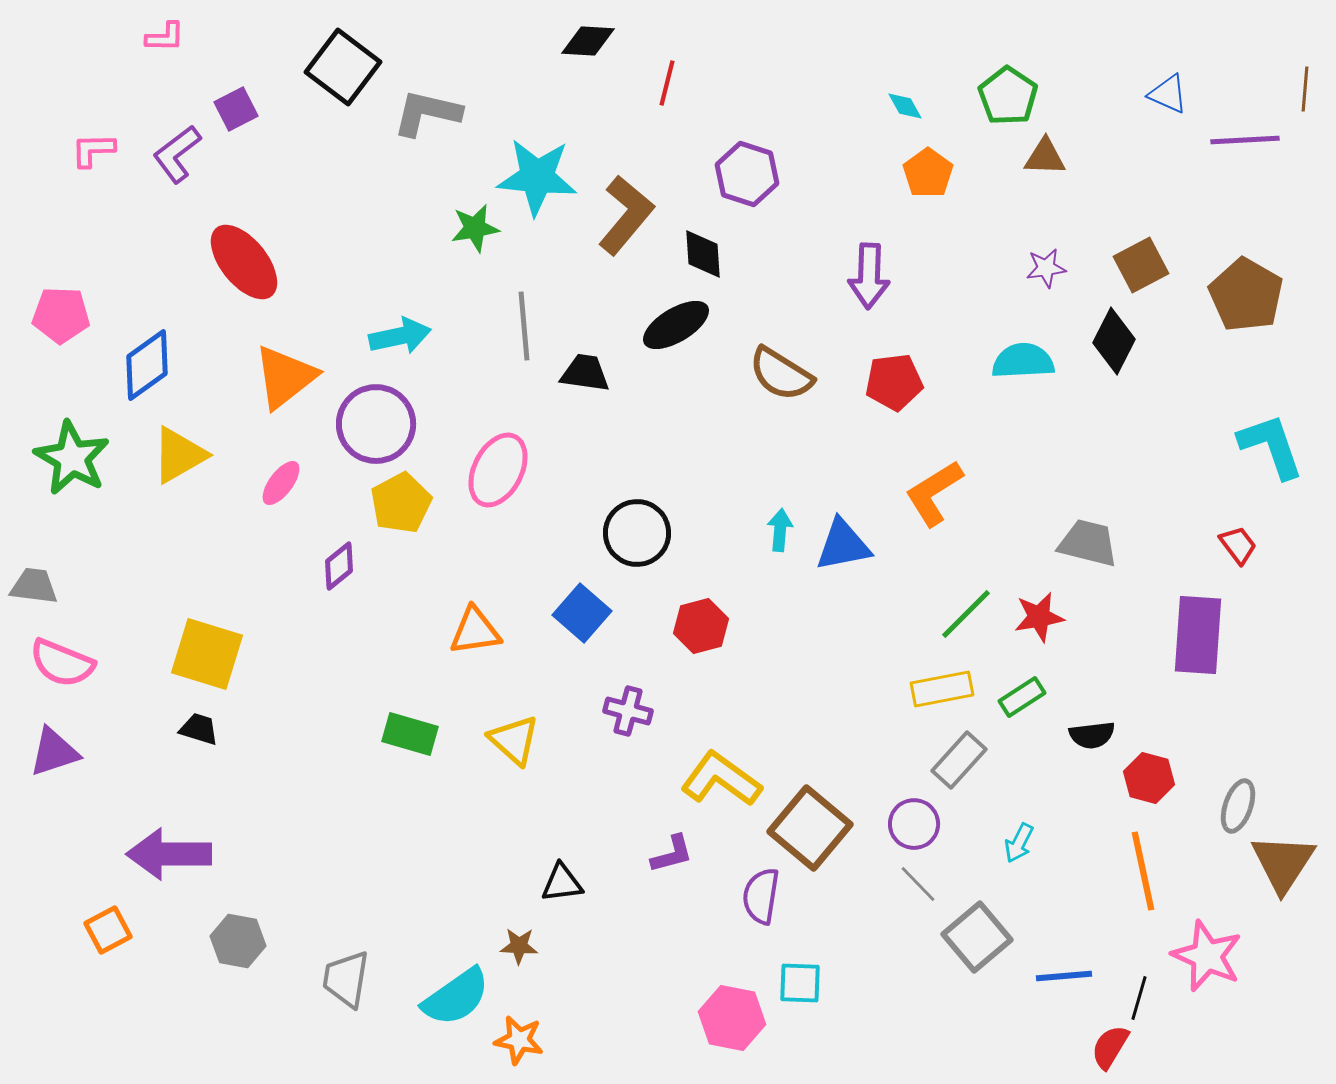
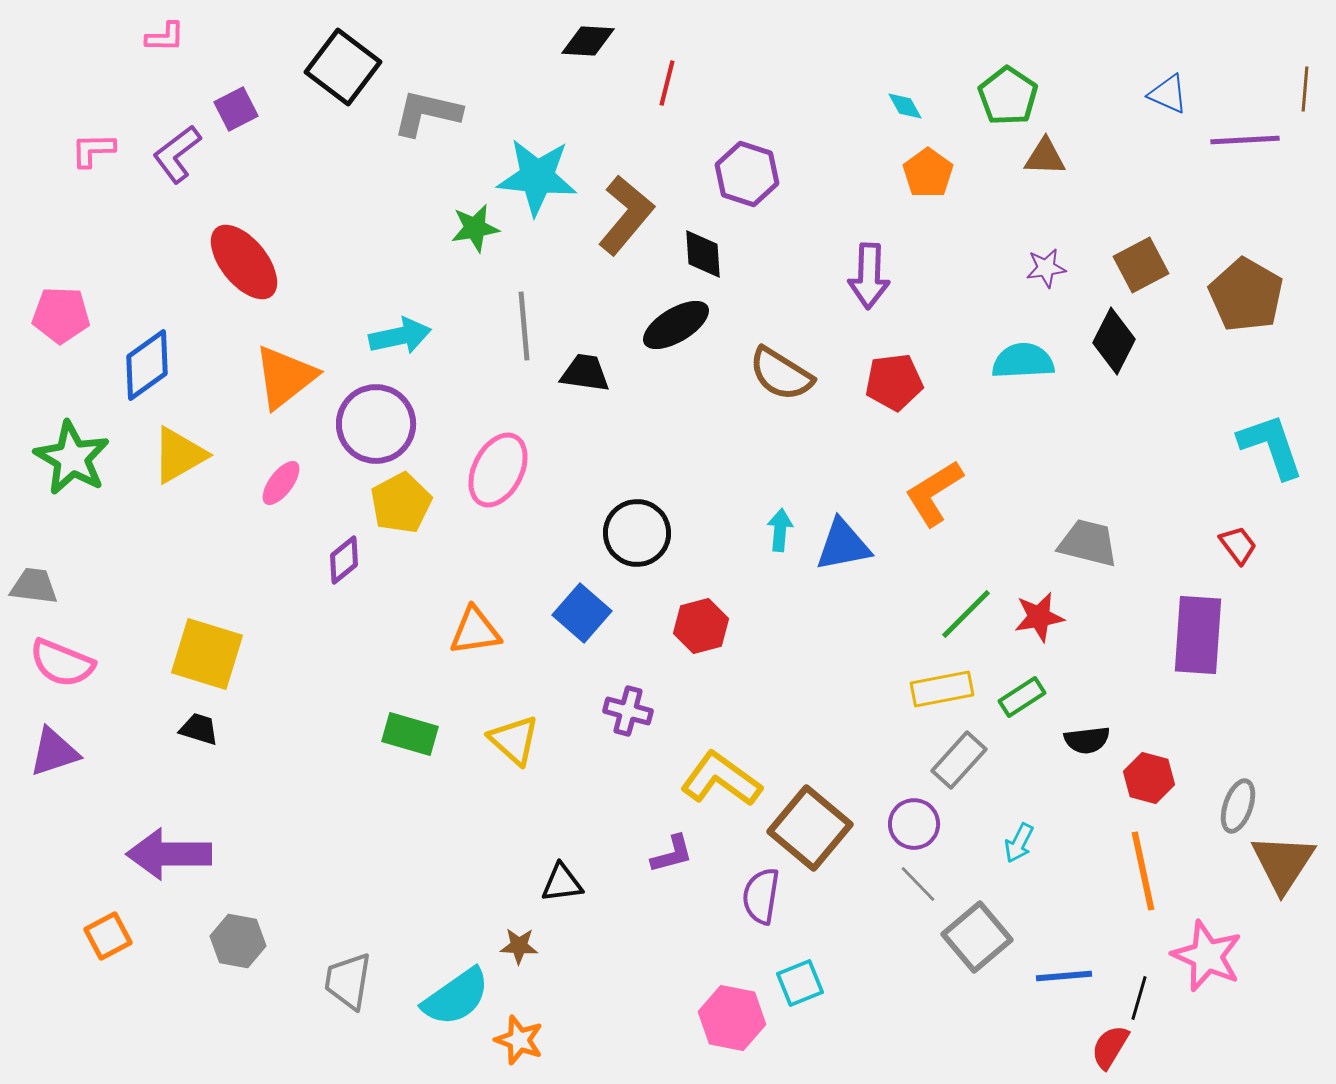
purple diamond at (339, 566): moved 5 px right, 6 px up
black semicircle at (1092, 735): moved 5 px left, 5 px down
orange square at (108, 930): moved 6 px down
gray trapezoid at (346, 979): moved 2 px right, 2 px down
cyan square at (800, 983): rotated 24 degrees counterclockwise
orange star at (519, 1040): rotated 9 degrees clockwise
